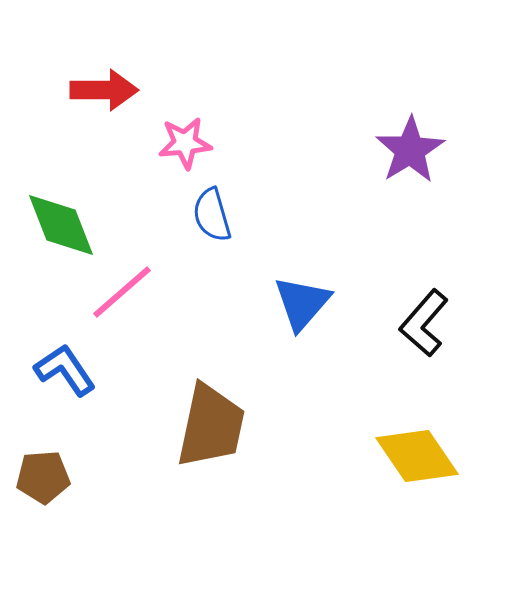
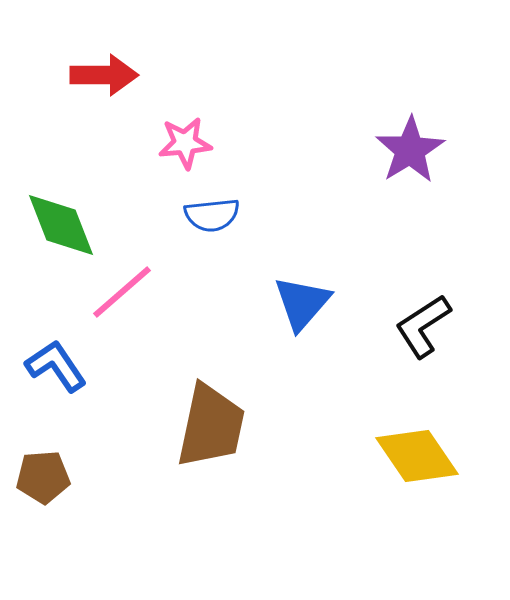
red arrow: moved 15 px up
blue semicircle: rotated 80 degrees counterclockwise
black L-shape: moved 1 px left, 3 px down; rotated 16 degrees clockwise
blue L-shape: moved 9 px left, 4 px up
